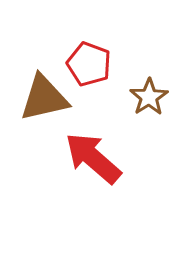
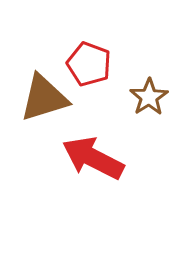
brown triangle: rotated 4 degrees counterclockwise
red arrow: rotated 14 degrees counterclockwise
